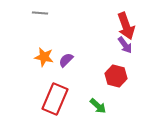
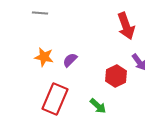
purple arrow: moved 14 px right, 17 px down
purple semicircle: moved 4 px right
red hexagon: rotated 20 degrees clockwise
